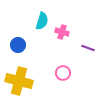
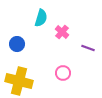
cyan semicircle: moved 1 px left, 3 px up
pink cross: rotated 24 degrees clockwise
blue circle: moved 1 px left, 1 px up
